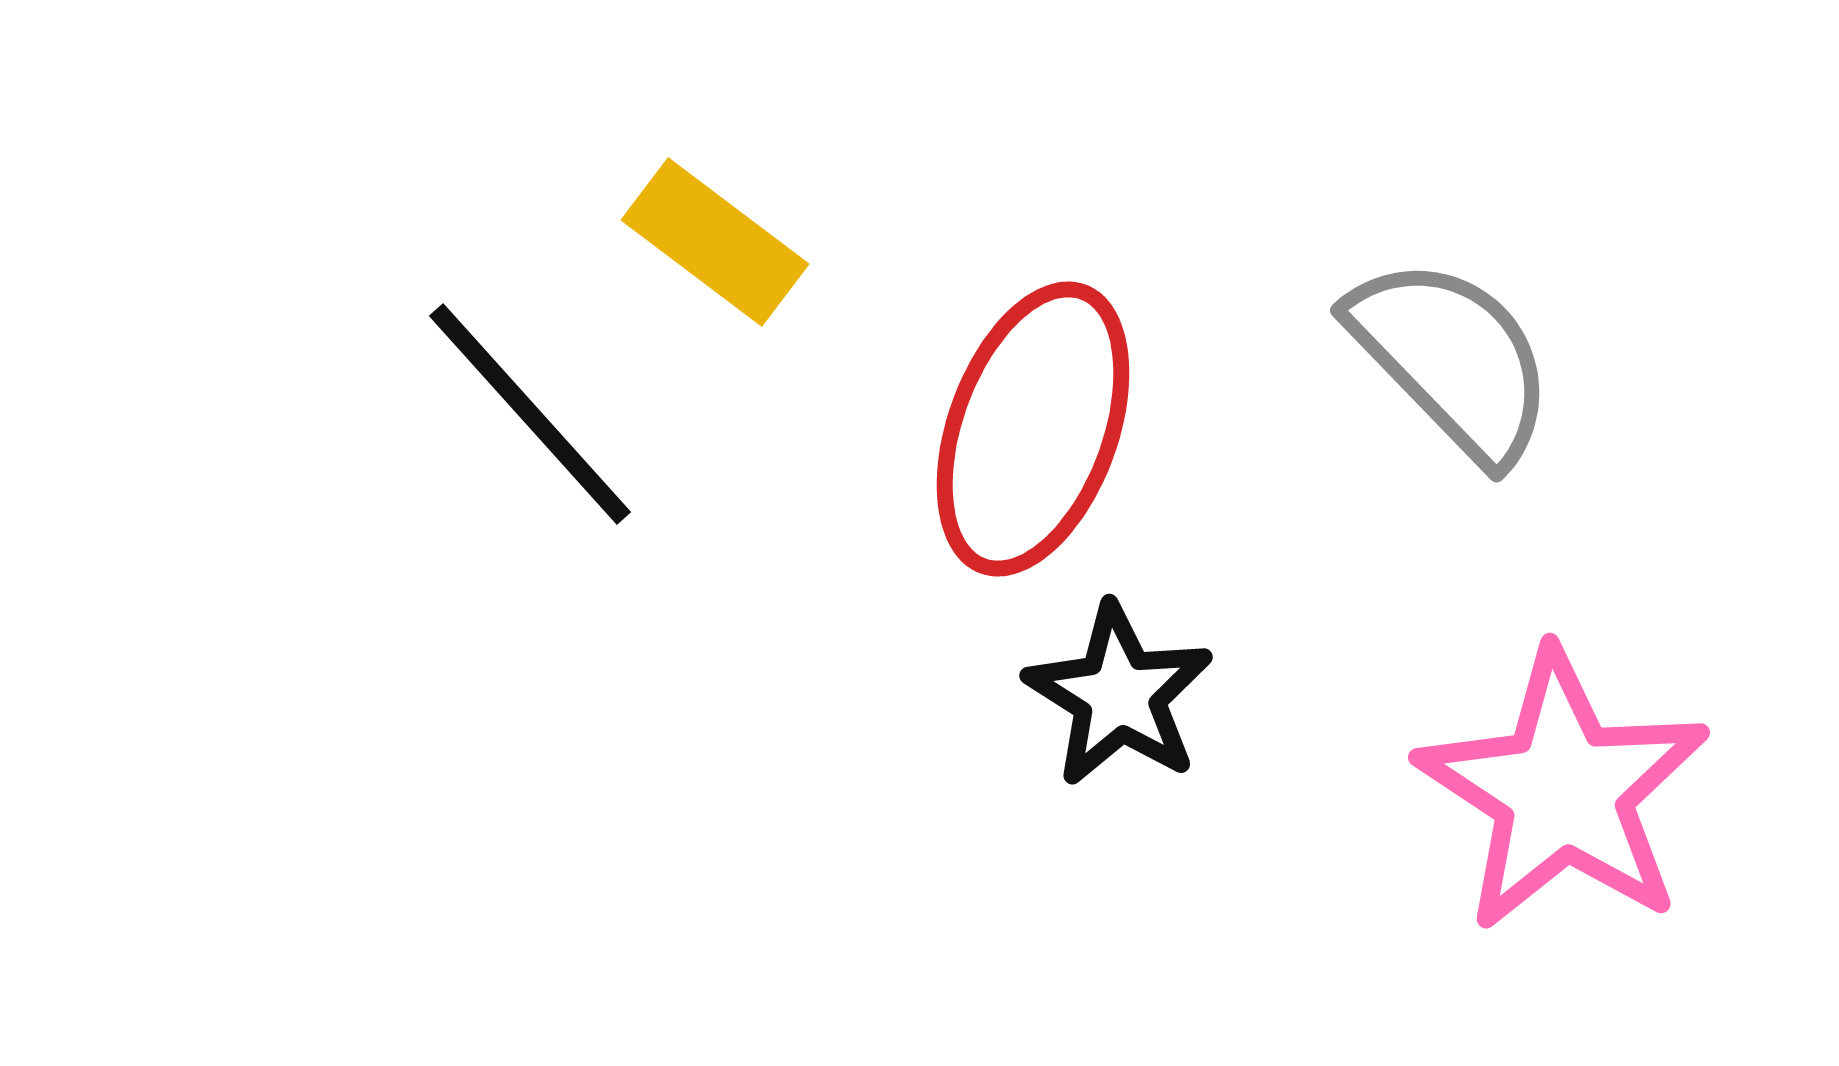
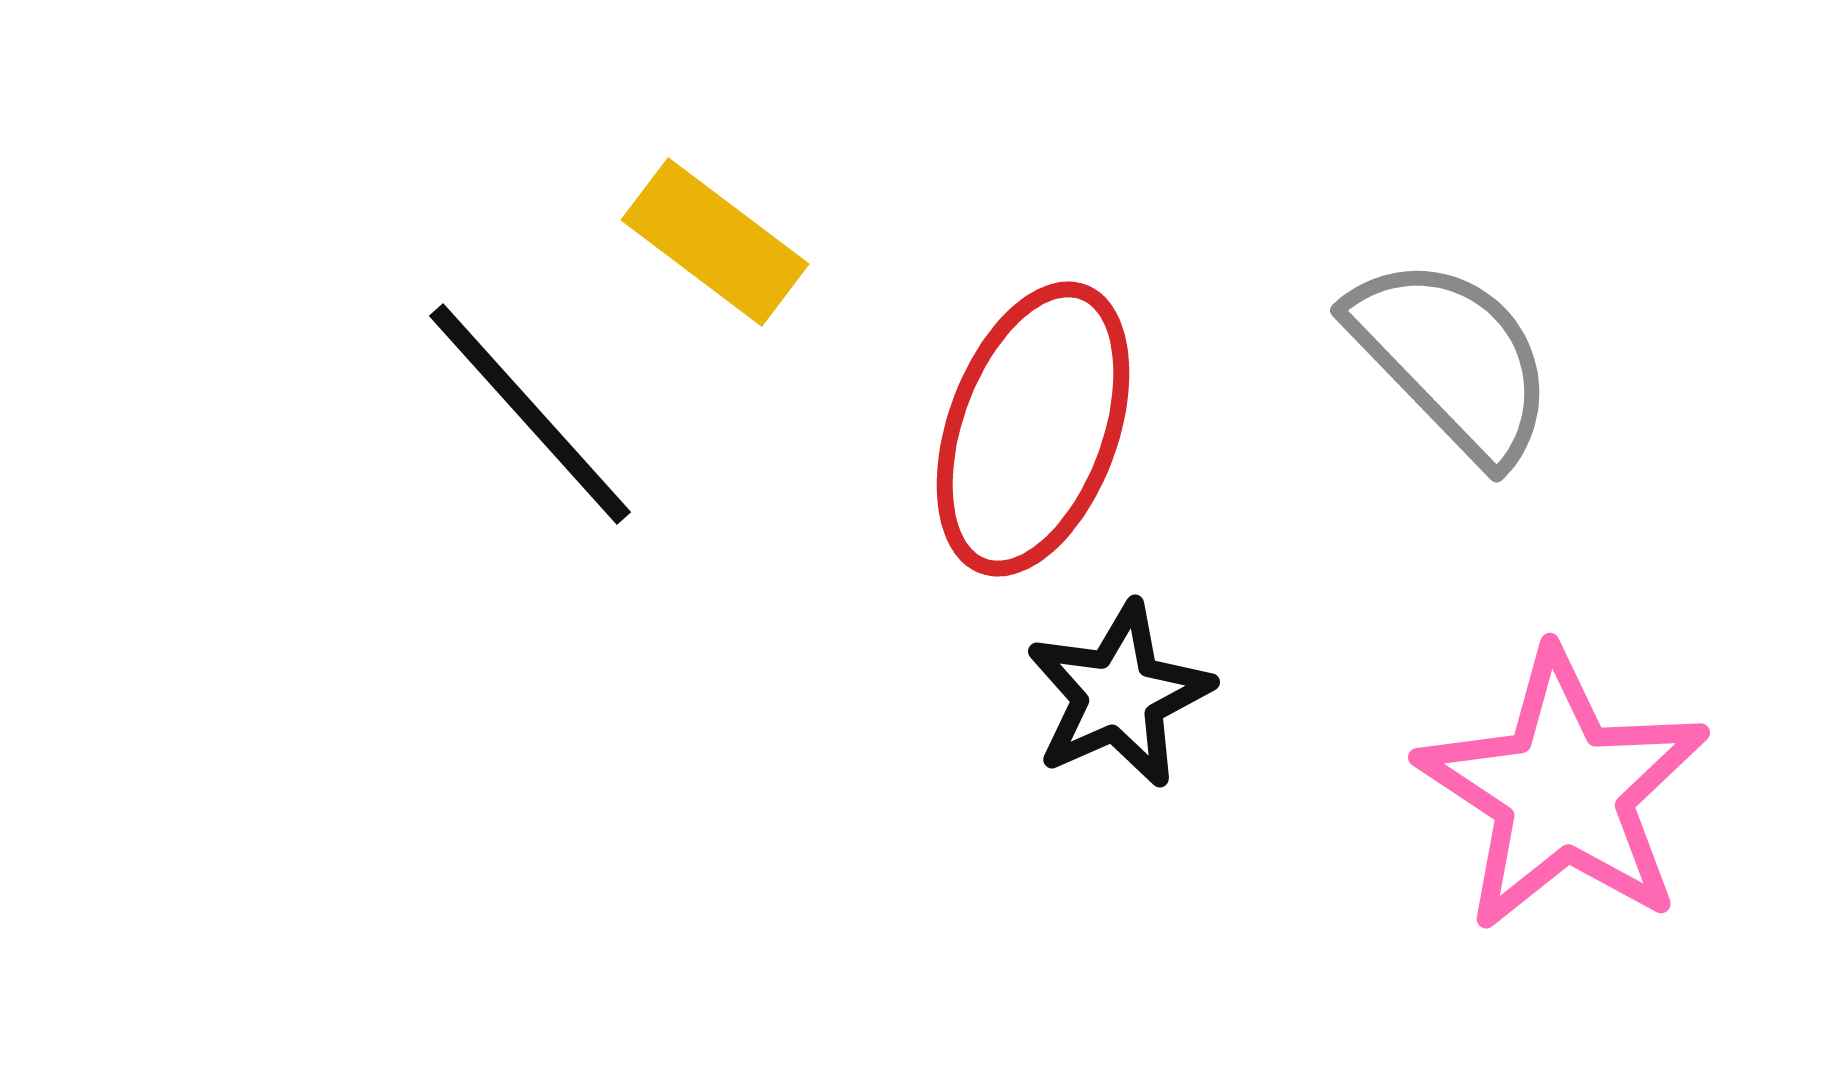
black star: rotated 16 degrees clockwise
